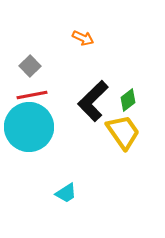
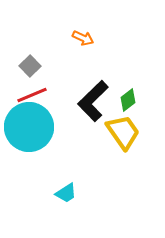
red line: rotated 12 degrees counterclockwise
